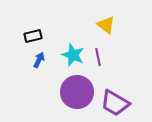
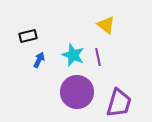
black rectangle: moved 5 px left
purple trapezoid: moved 4 px right; rotated 104 degrees counterclockwise
